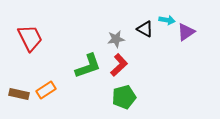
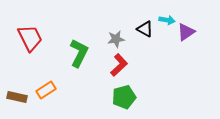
green L-shape: moved 9 px left, 13 px up; rotated 44 degrees counterclockwise
brown rectangle: moved 2 px left, 3 px down
